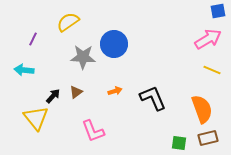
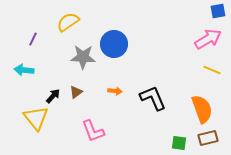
orange arrow: rotated 24 degrees clockwise
